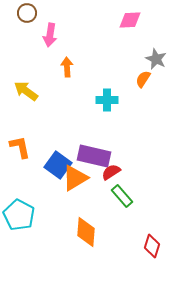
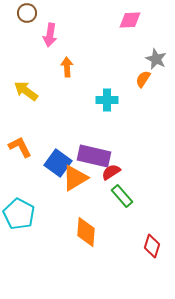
orange L-shape: rotated 15 degrees counterclockwise
blue square: moved 2 px up
cyan pentagon: moved 1 px up
